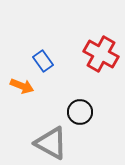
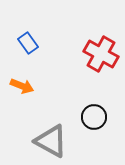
blue rectangle: moved 15 px left, 18 px up
black circle: moved 14 px right, 5 px down
gray triangle: moved 2 px up
